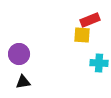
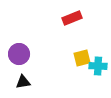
red rectangle: moved 18 px left, 2 px up
yellow square: moved 23 px down; rotated 18 degrees counterclockwise
cyan cross: moved 1 px left, 3 px down
